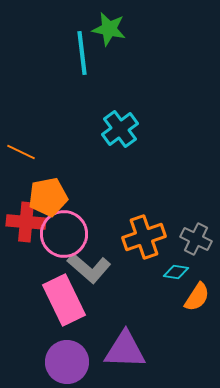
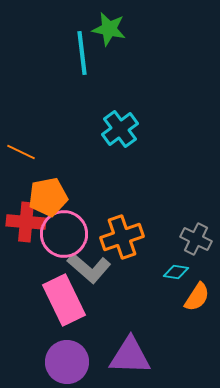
orange cross: moved 22 px left
purple triangle: moved 5 px right, 6 px down
